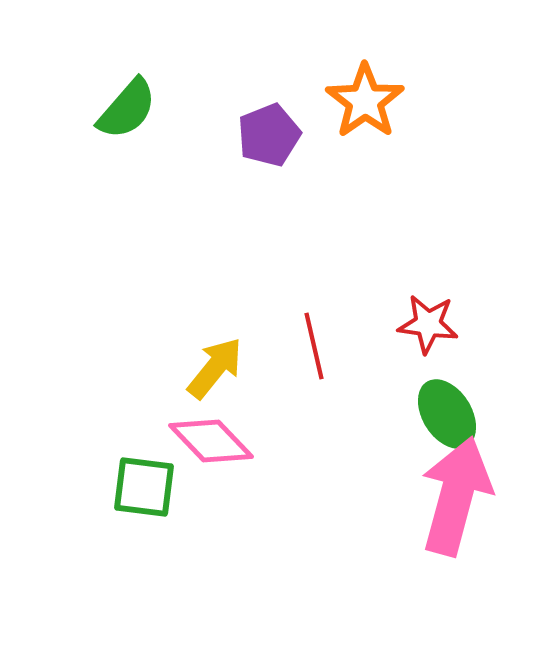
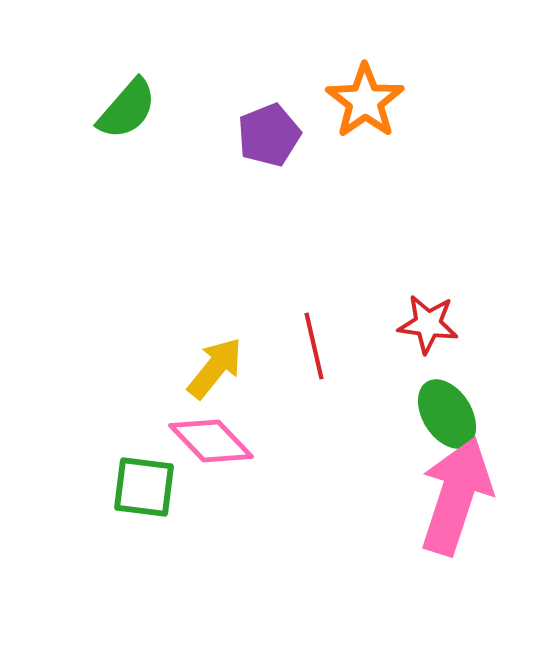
pink arrow: rotated 3 degrees clockwise
